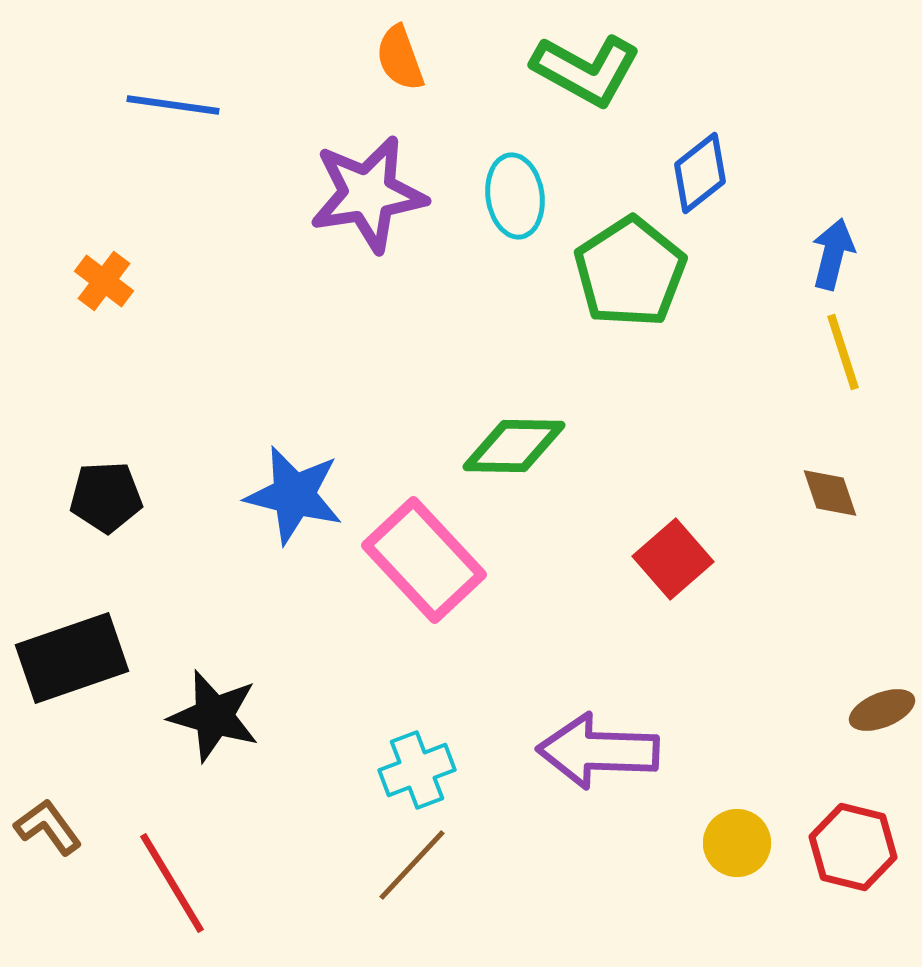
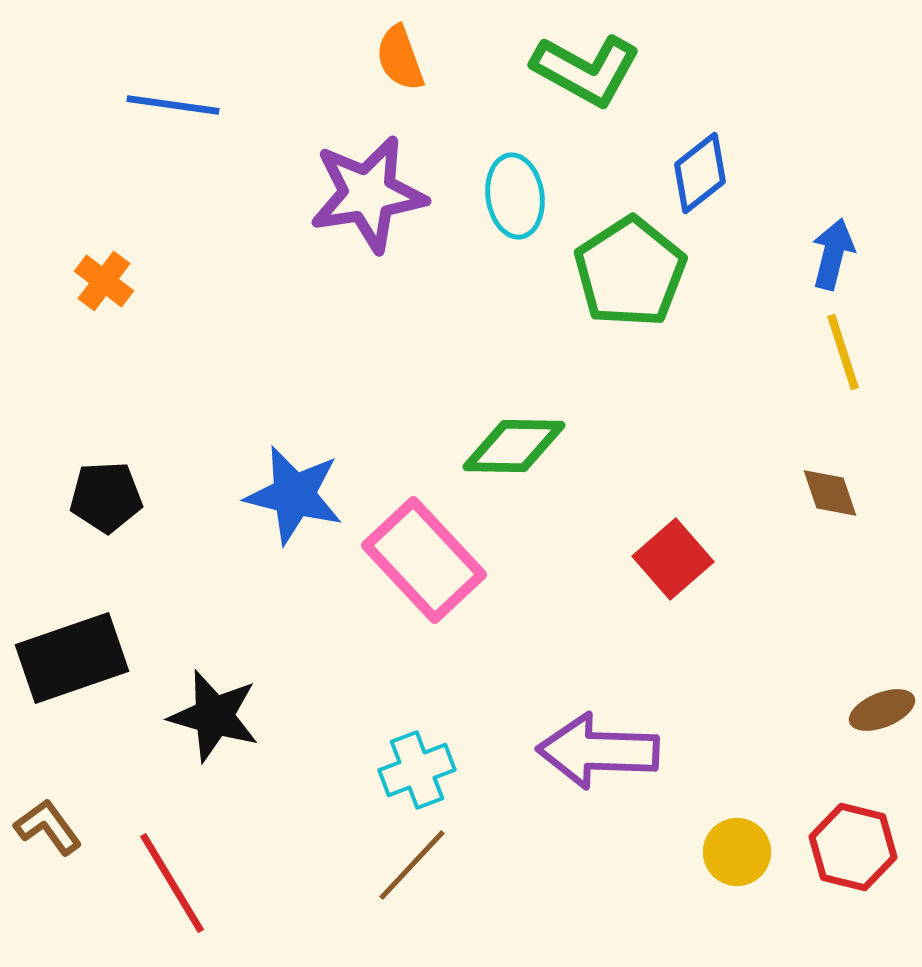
yellow circle: moved 9 px down
